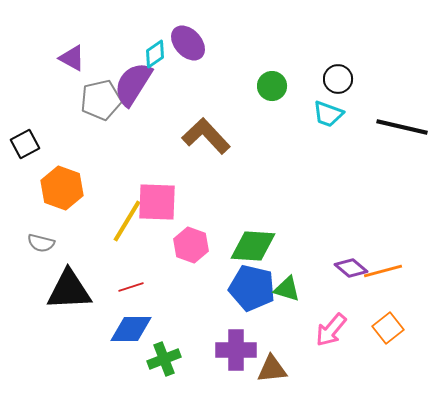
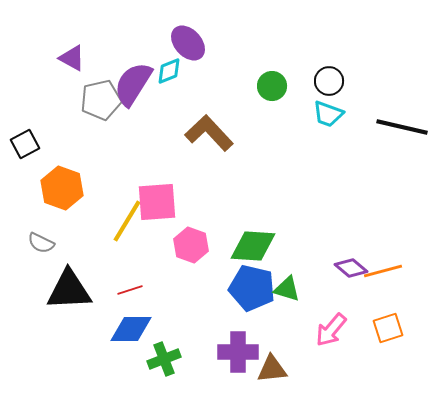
cyan diamond: moved 14 px right, 17 px down; rotated 12 degrees clockwise
black circle: moved 9 px left, 2 px down
brown L-shape: moved 3 px right, 3 px up
pink square: rotated 6 degrees counterclockwise
gray semicircle: rotated 12 degrees clockwise
red line: moved 1 px left, 3 px down
orange square: rotated 20 degrees clockwise
purple cross: moved 2 px right, 2 px down
